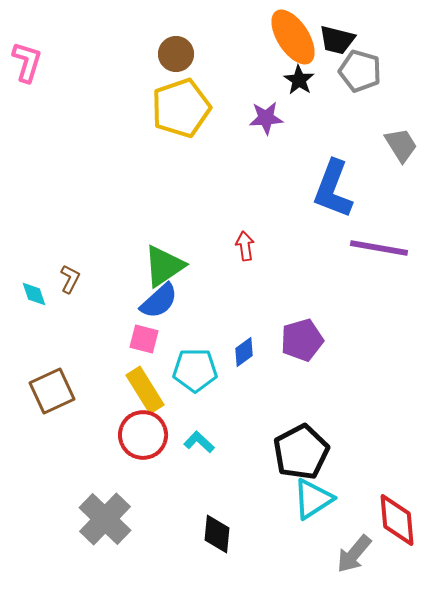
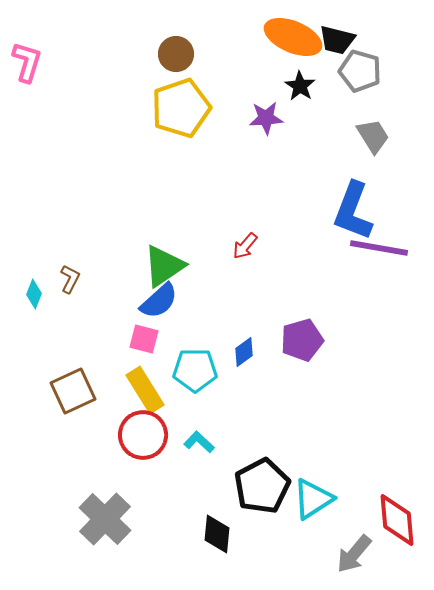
orange ellipse: rotated 34 degrees counterclockwise
black star: moved 1 px right, 6 px down
gray trapezoid: moved 28 px left, 9 px up
blue L-shape: moved 20 px right, 22 px down
red arrow: rotated 132 degrees counterclockwise
cyan diamond: rotated 40 degrees clockwise
brown square: moved 21 px right
black pentagon: moved 39 px left, 34 px down
